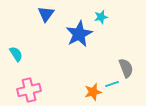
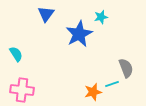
pink cross: moved 7 px left; rotated 20 degrees clockwise
